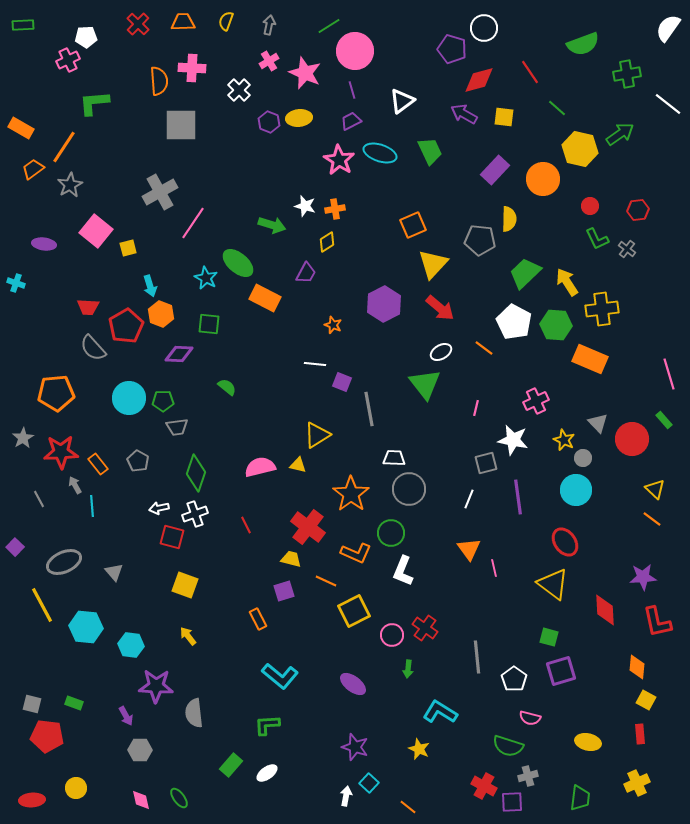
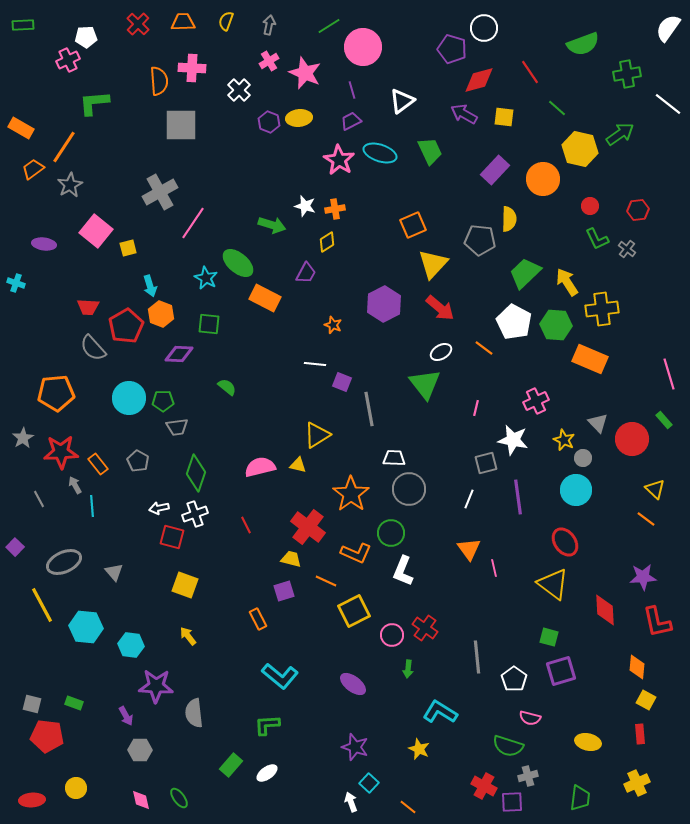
pink circle at (355, 51): moved 8 px right, 4 px up
orange line at (652, 519): moved 6 px left
white arrow at (346, 796): moved 5 px right, 6 px down; rotated 30 degrees counterclockwise
